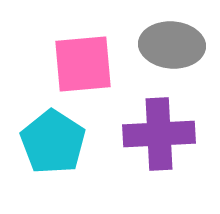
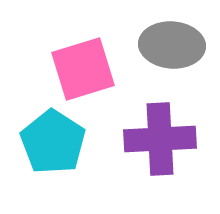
pink square: moved 5 px down; rotated 12 degrees counterclockwise
purple cross: moved 1 px right, 5 px down
